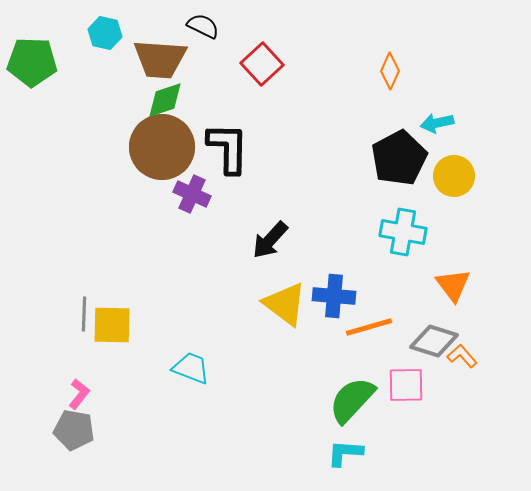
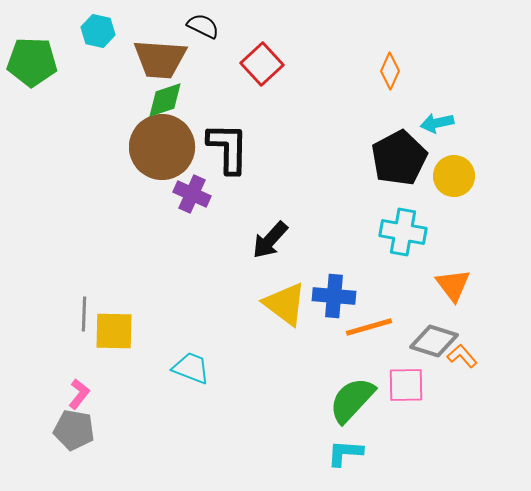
cyan hexagon: moved 7 px left, 2 px up
yellow square: moved 2 px right, 6 px down
